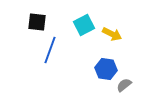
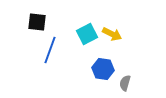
cyan square: moved 3 px right, 9 px down
blue hexagon: moved 3 px left
gray semicircle: moved 1 px right, 2 px up; rotated 35 degrees counterclockwise
